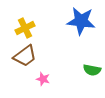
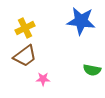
pink star: rotated 16 degrees counterclockwise
